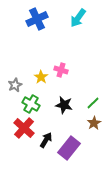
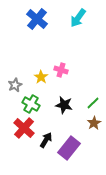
blue cross: rotated 25 degrees counterclockwise
